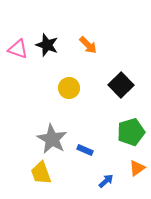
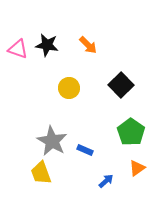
black star: rotated 10 degrees counterclockwise
green pentagon: rotated 20 degrees counterclockwise
gray star: moved 2 px down
